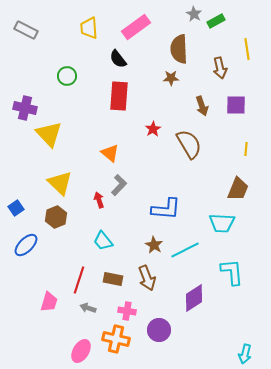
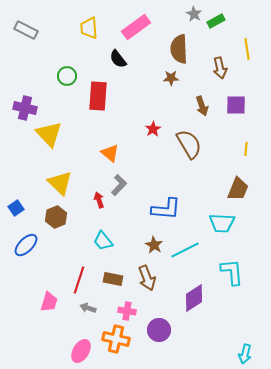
red rectangle at (119, 96): moved 21 px left
